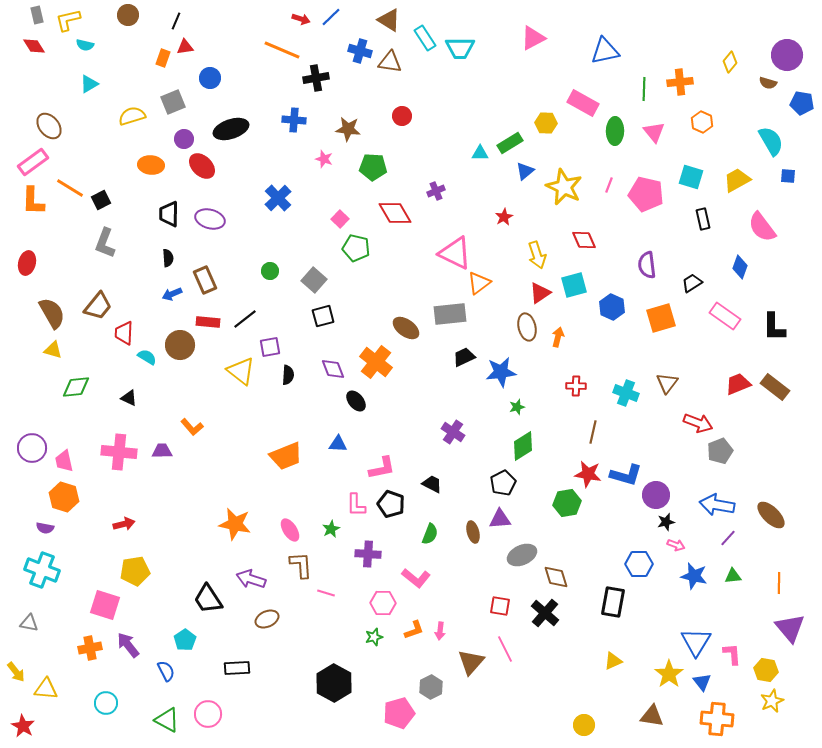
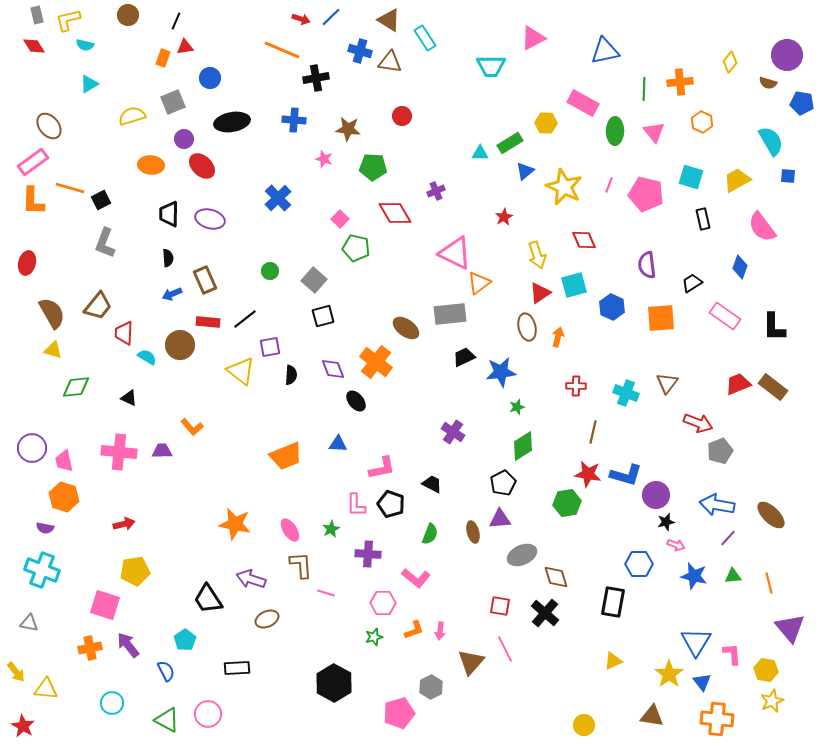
cyan trapezoid at (460, 48): moved 31 px right, 18 px down
black ellipse at (231, 129): moved 1 px right, 7 px up; rotated 8 degrees clockwise
orange line at (70, 188): rotated 16 degrees counterclockwise
orange square at (661, 318): rotated 12 degrees clockwise
black semicircle at (288, 375): moved 3 px right
brown rectangle at (775, 387): moved 2 px left
orange line at (779, 583): moved 10 px left; rotated 15 degrees counterclockwise
cyan circle at (106, 703): moved 6 px right
